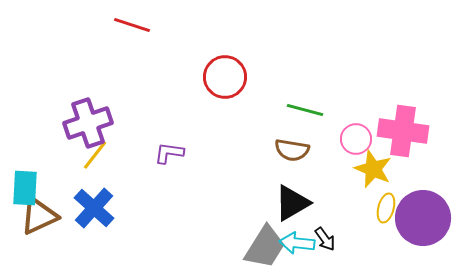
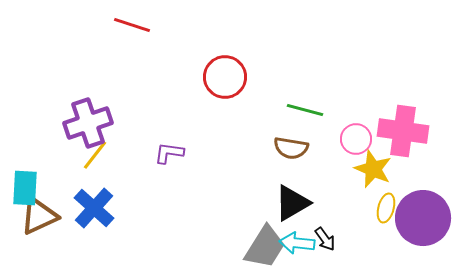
brown semicircle: moved 1 px left, 2 px up
